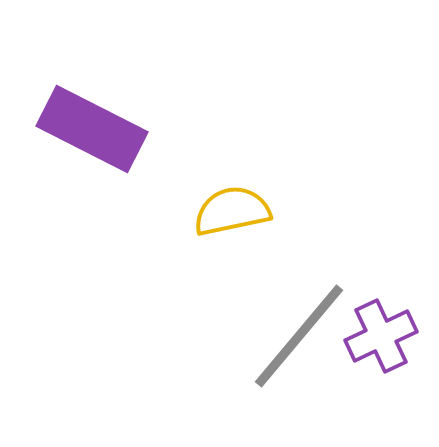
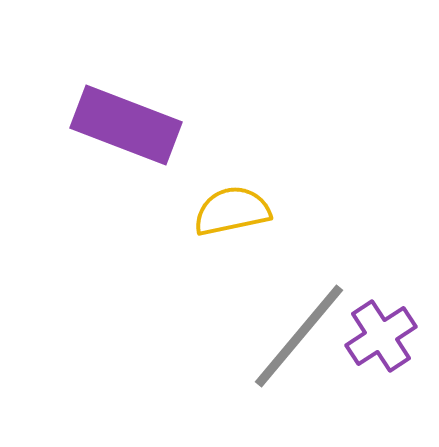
purple rectangle: moved 34 px right, 4 px up; rotated 6 degrees counterclockwise
purple cross: rotated 8 degrees counterclockwise
